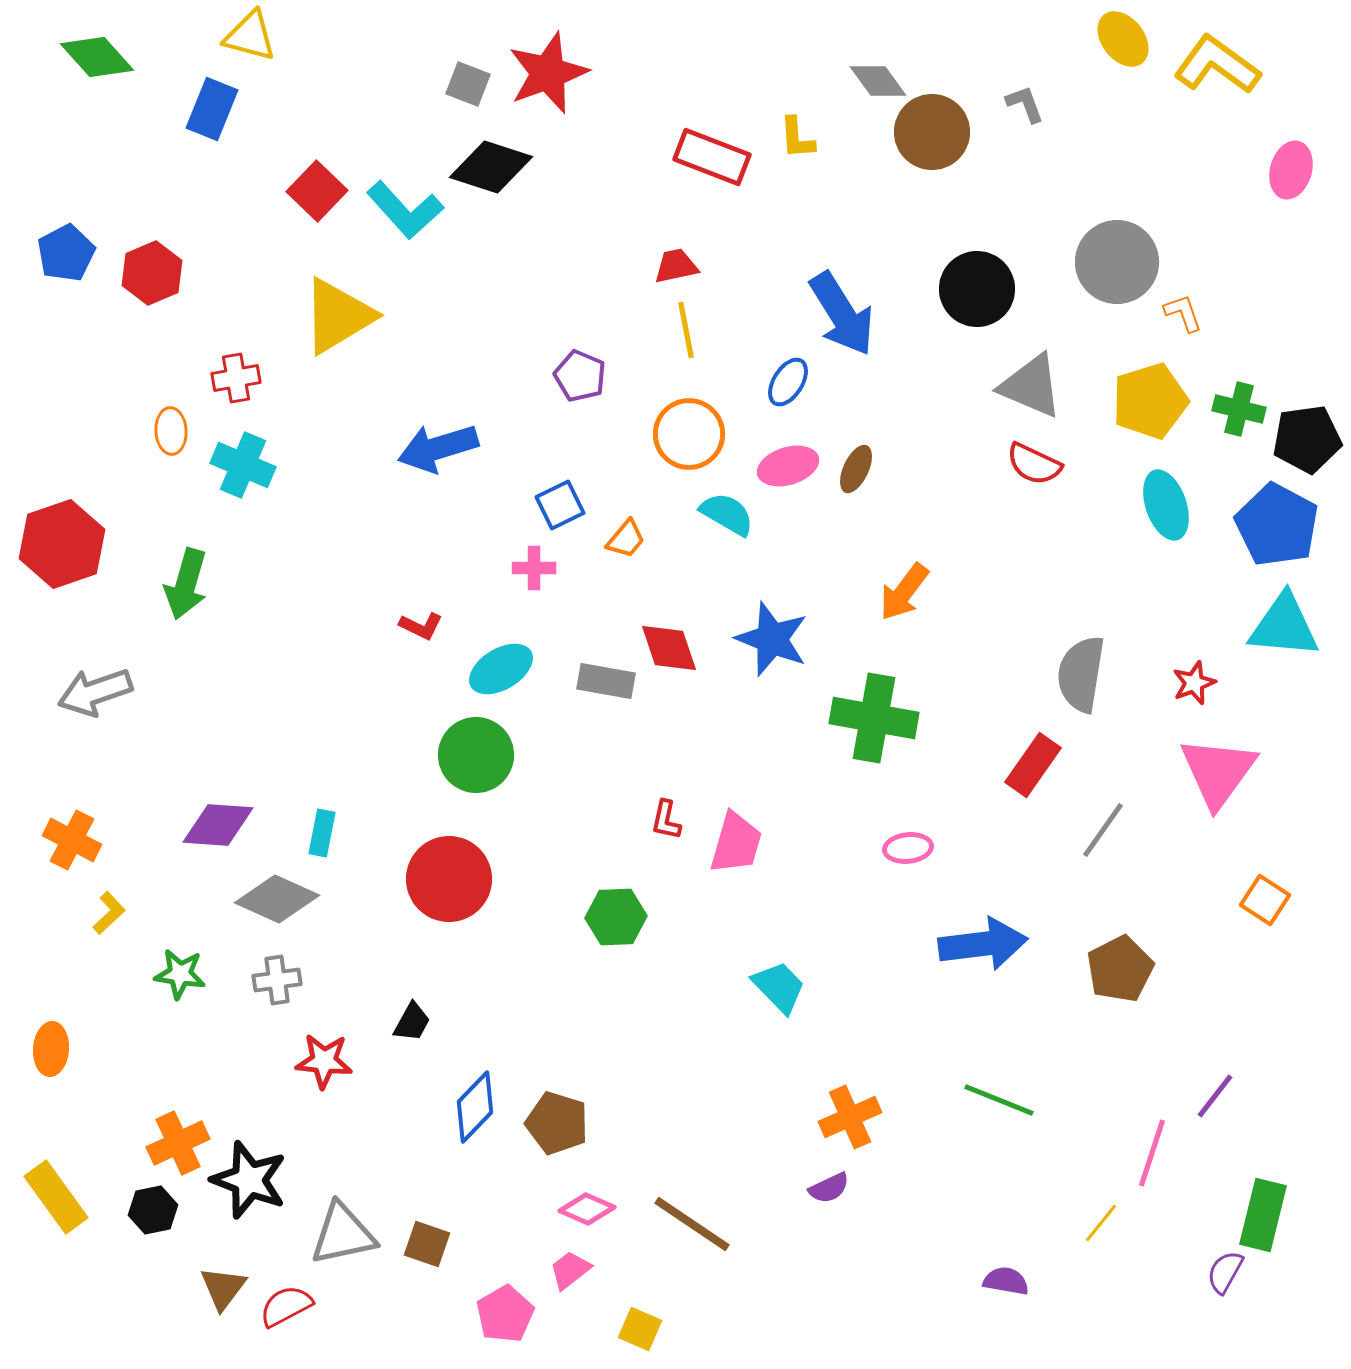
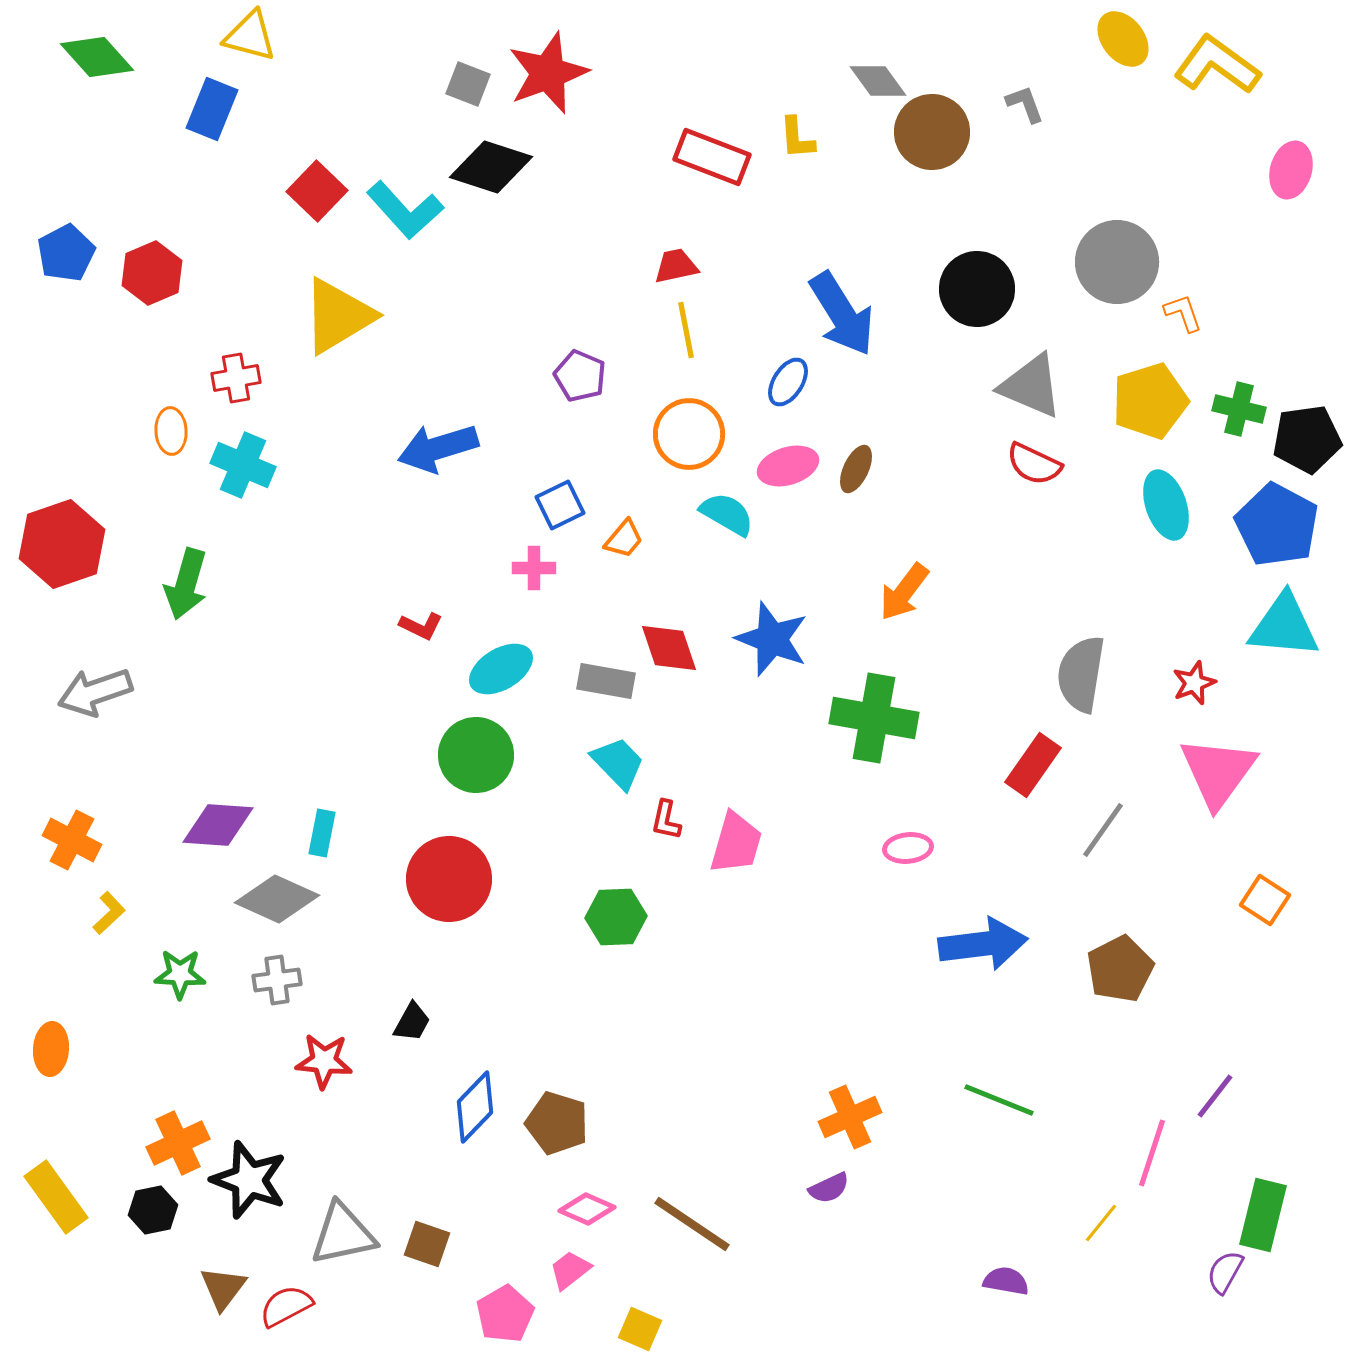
orange trapezoid at (626, 539): moved 2 px left
green star at (180, 974): rotated 6 degrees counterclockwise
cyan trapezoid at (779, 987): moved 161 px left, 224 px up
